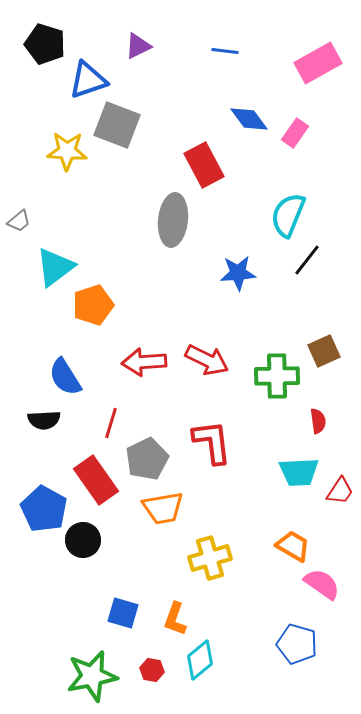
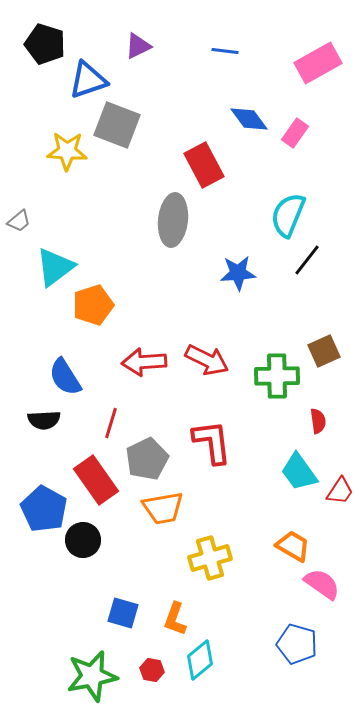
cyan trapezoid at (299, 472): rotated 57 degrees clockwise
